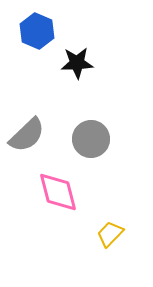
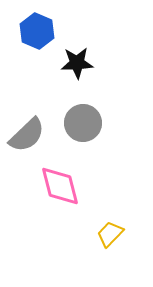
gray circle: moved 8 px left, 16 px up
pink diamond: moved 2 px right, 6 px up
